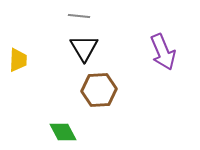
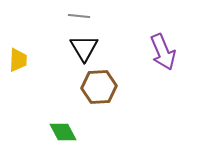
brown hexagon: moved 3 px up
